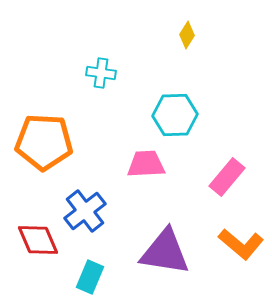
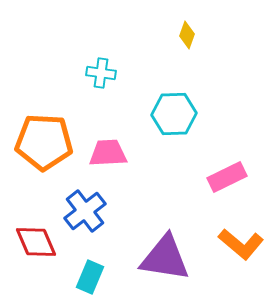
yellow diamond: rotated 12 degrees counterclockwise
cyan hexagon: moved 1 px left, 1 px up
pink trapezoid: moved 38 px left, 11 px up
pink rectangle: rotated 24 degrees clockwise
red diamond: moved 2 px left, 2 px down
purple triangle: moved 6 px down
